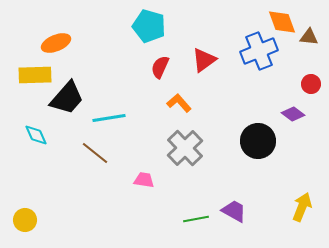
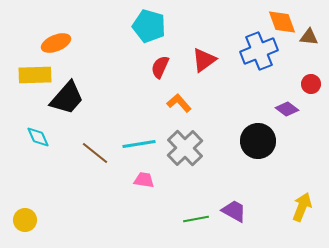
purple diamond: moved 6 px left, 5 px up
cyan line: moved 30 px right, 26 px down
cyan diamond: moved 2 px right, 2 px down
